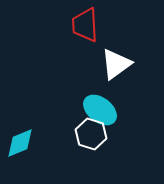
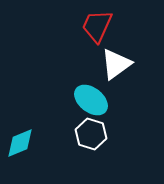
red trapezoid: moved 12 px right, 1 px down; rotated 27 degrees clockwise
cyan ellipse: moved 9 px left, 10 px up
